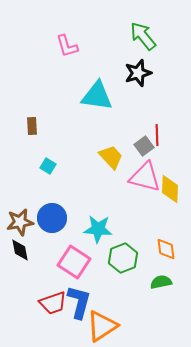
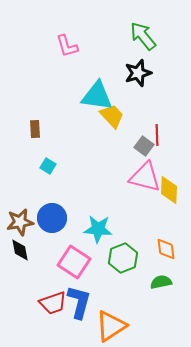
brown rectangle: moved 3 px right, 3 px down
gray square: rotated 18 degrees counterclockwise
yellow trapezoid: moved 1 px right, 41 px up
yellow diamond: moved 1 px left, 1 px down
orange triangle: moved 9 px right
